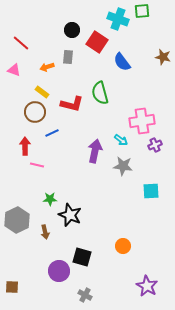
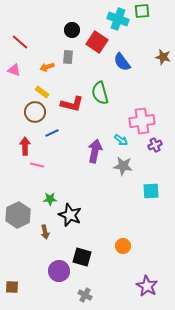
red line: moved 1 px left, 1 px up
gray hexagon: moved 1 px right, 5 px up
